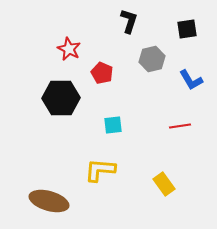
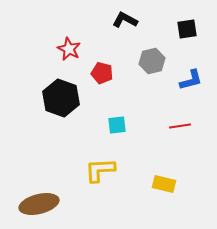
black L-shape: moved 4 px left, 1 px up; rotated 80 degrees counterclockwise
gray hexagon: moved 2 px down
red pentagon: rotated 10 degrees counterclockwise
blue L-shape: rotated 75 degrees counterclockwise
black hexagon: rotated 21 degrees clockwise
cyan square: moved 4 px right
yellow L-shape: rotated 8 degrees counterclockwise
yellow rectangle: rotated 40 degrees counterclockwise
brown ellipse: moved 10 px left, 3 px down; rotated 30 degrees counterclockwise
